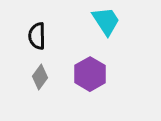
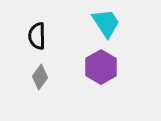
cyan trapezoid: moved 2 px down
purple hexagon: moved 11 px right, 7 px up
